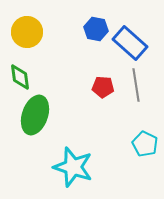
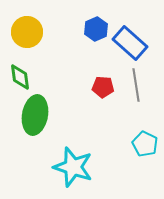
blue hexagon: rotated 25 degrees clockwise
green ellipse: rotated 9 degrees counterclockwise
